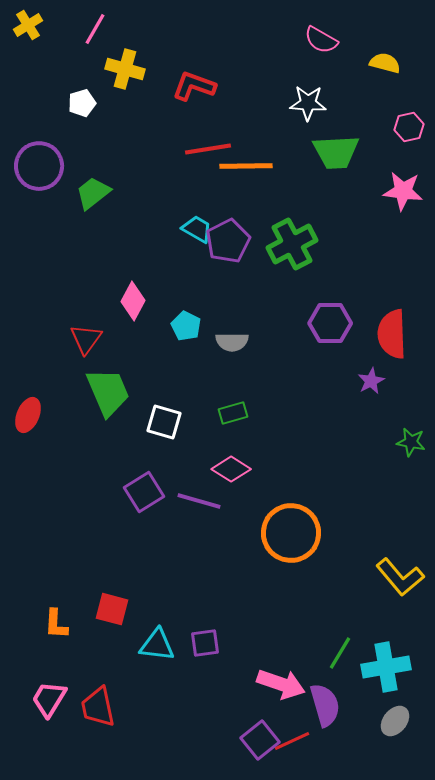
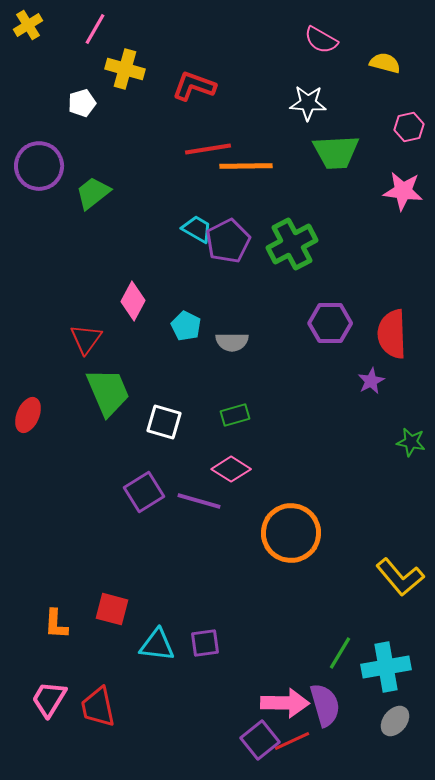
green rectangle at (233, 413): moved 2 px right, 2 px down
pink arrow at (281, 684): moved 4 px right, 19 px down; rotated 18 degrees counterclockwise
